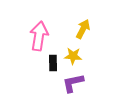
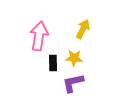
yellow star: moved 1 px right, 2 px down
